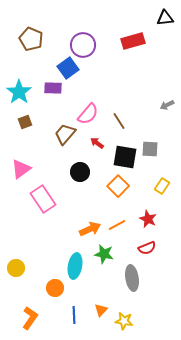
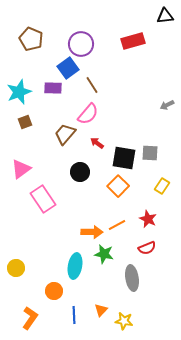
black triangle: moved 2 px up
purple circle: moved 2 px left, 1 px up
cyan star: rotated 15 degrees clockwise
brown line: moved 27 px left, 36 px up
gray square: moved 4 px down
black square: moved 1 px left, 1 px down
orange arrow: moved 2 px right, 3 px down; rotated 25 degrees clockwise
orange circle: moved 1 px left, 3 px down
